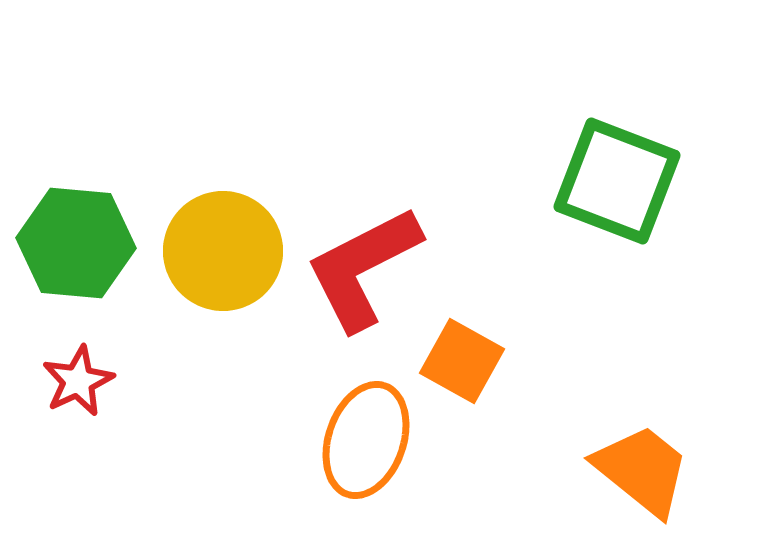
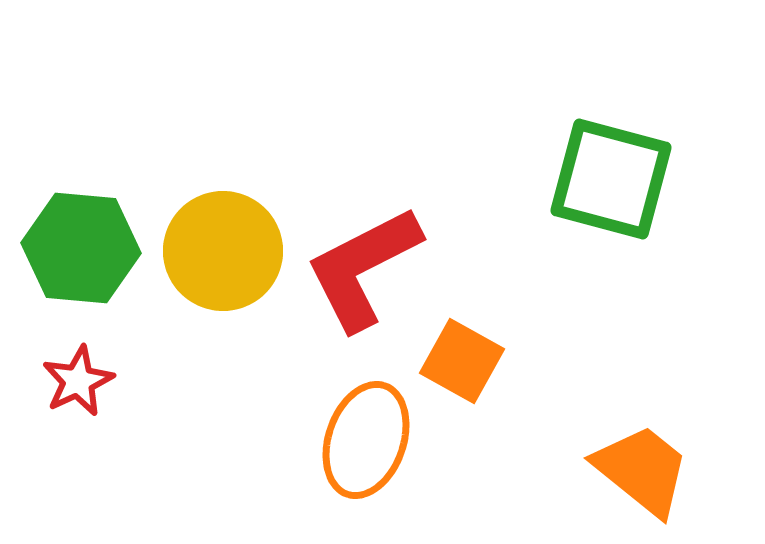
green square: moved 6 px left, 2 px up; rotated 6 degrees counterclockwise
green hexagon: moved 5 px right, 5 px down
